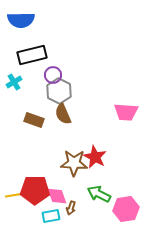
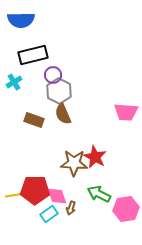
black rectangle: moved 1 px right
cyan rectangle: moved 2 px left, 2 px up; rotated 24 degrees counterclockwise
